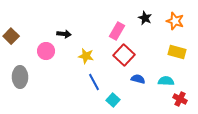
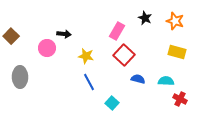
pink circle: moved 1 px right, 3 px up
blue line: moved 5 px left
cyan square: moved 1 px left, 3 px down
